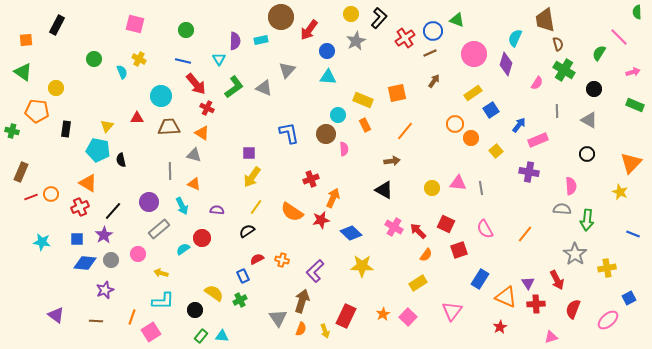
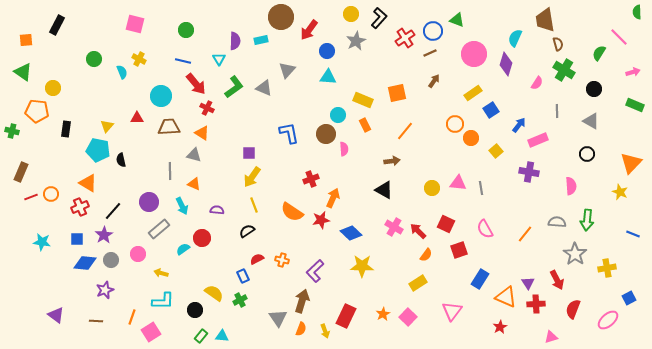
yellow circle at (56, 88): moved 3 px left
gray triangle at (589, 120): moved 2 px right, 1 px down
yellow line at (256, 207): moved 2 px left, 2 px up; rotated 56 degrees counterclockwise
gray semicircle at (562, 209): moved 5 px left, 13 px down
